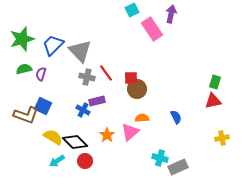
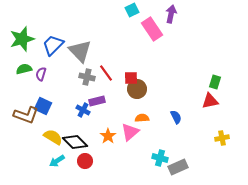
red triangle: moved 3 px left
orange star: moved 1 px right, 1 px down
